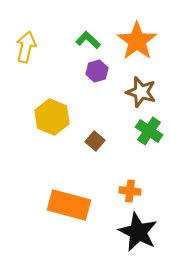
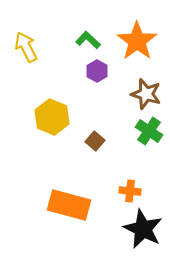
yellow arrow: rotated 40 degrees counterclockwise
purple hexagon: rotated 15 degrees counterclockwise
brown star: moved 5 px right, 2 px down
black star: moved 5 px right, 3 px up
